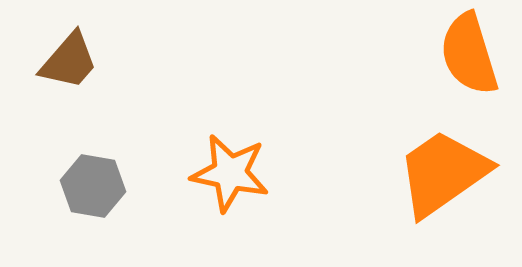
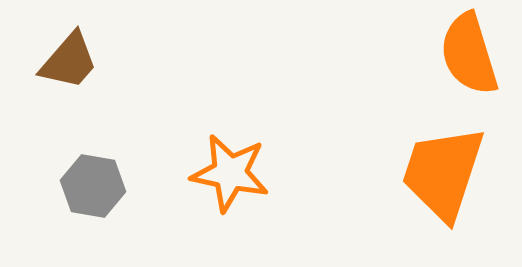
orange trapezoid: rotated 37 degrees counterclockwise
